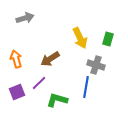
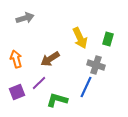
blue line: rotated 15 degrees clockwise
